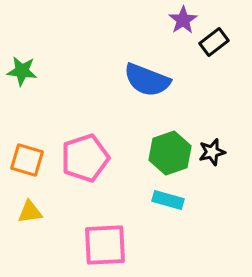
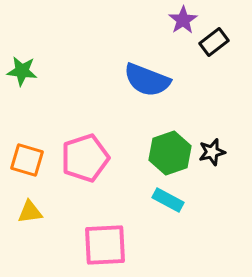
cyan rectangle: rotated 12 degrees clockwise
